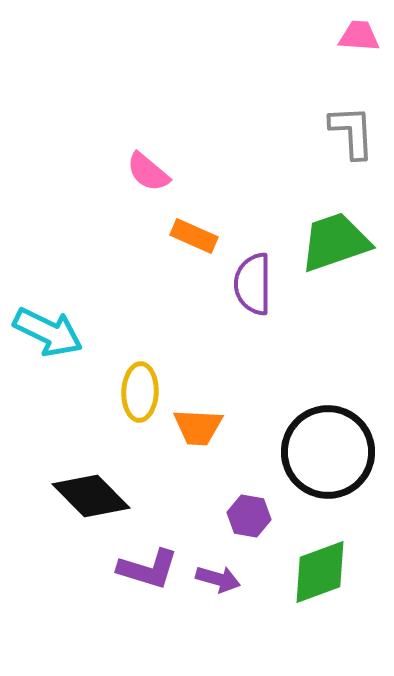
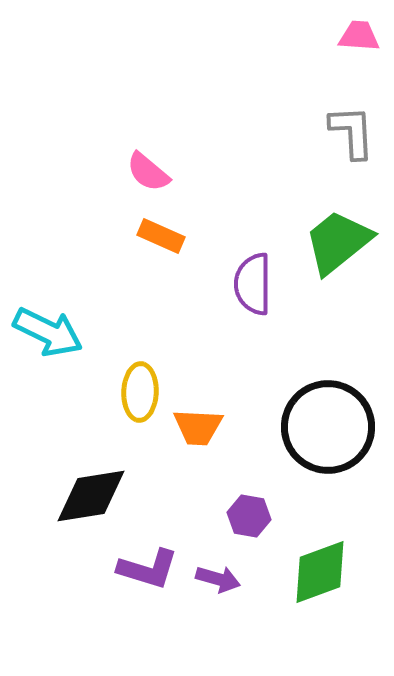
orange rectangle: moved 33 px left
green trapezoid: moved 3 px right; rotated 20 degrees counterclockwise
black circle: moved 25 px up
black diamond: rotated 54 degrees counterclockwise
